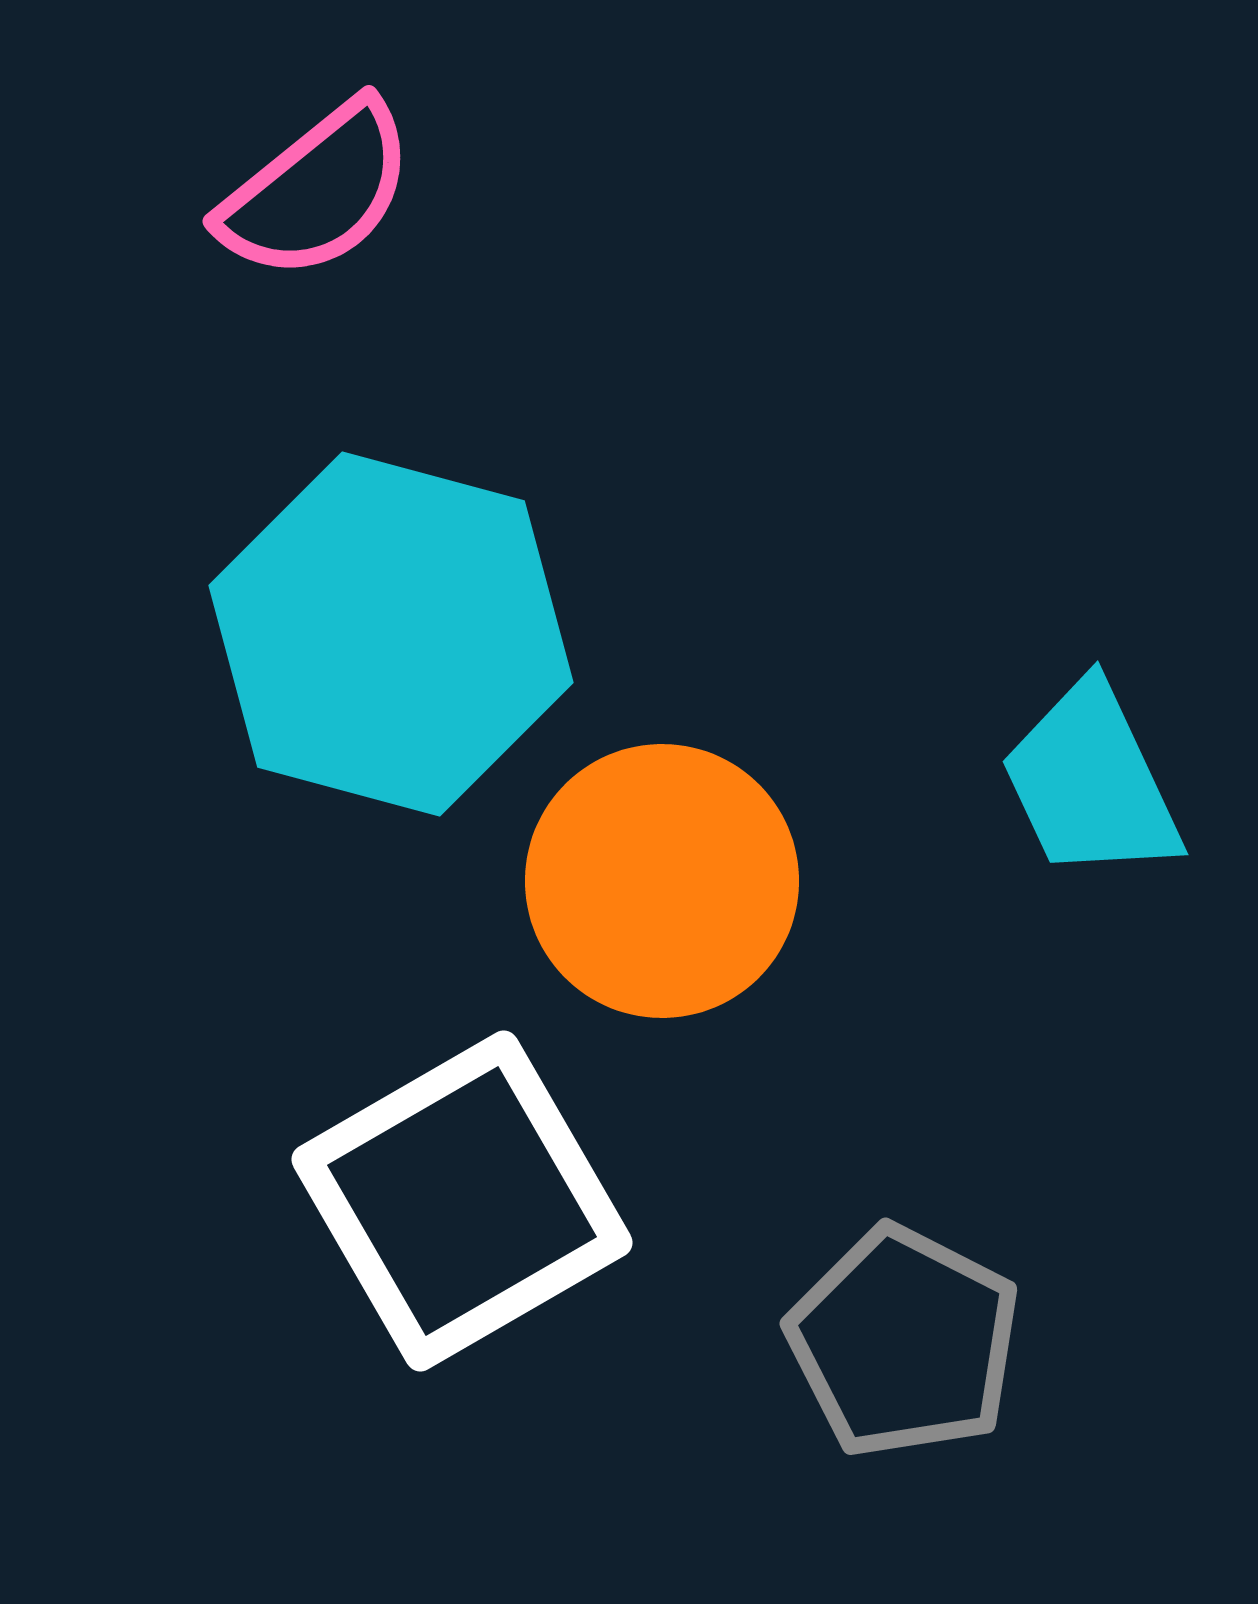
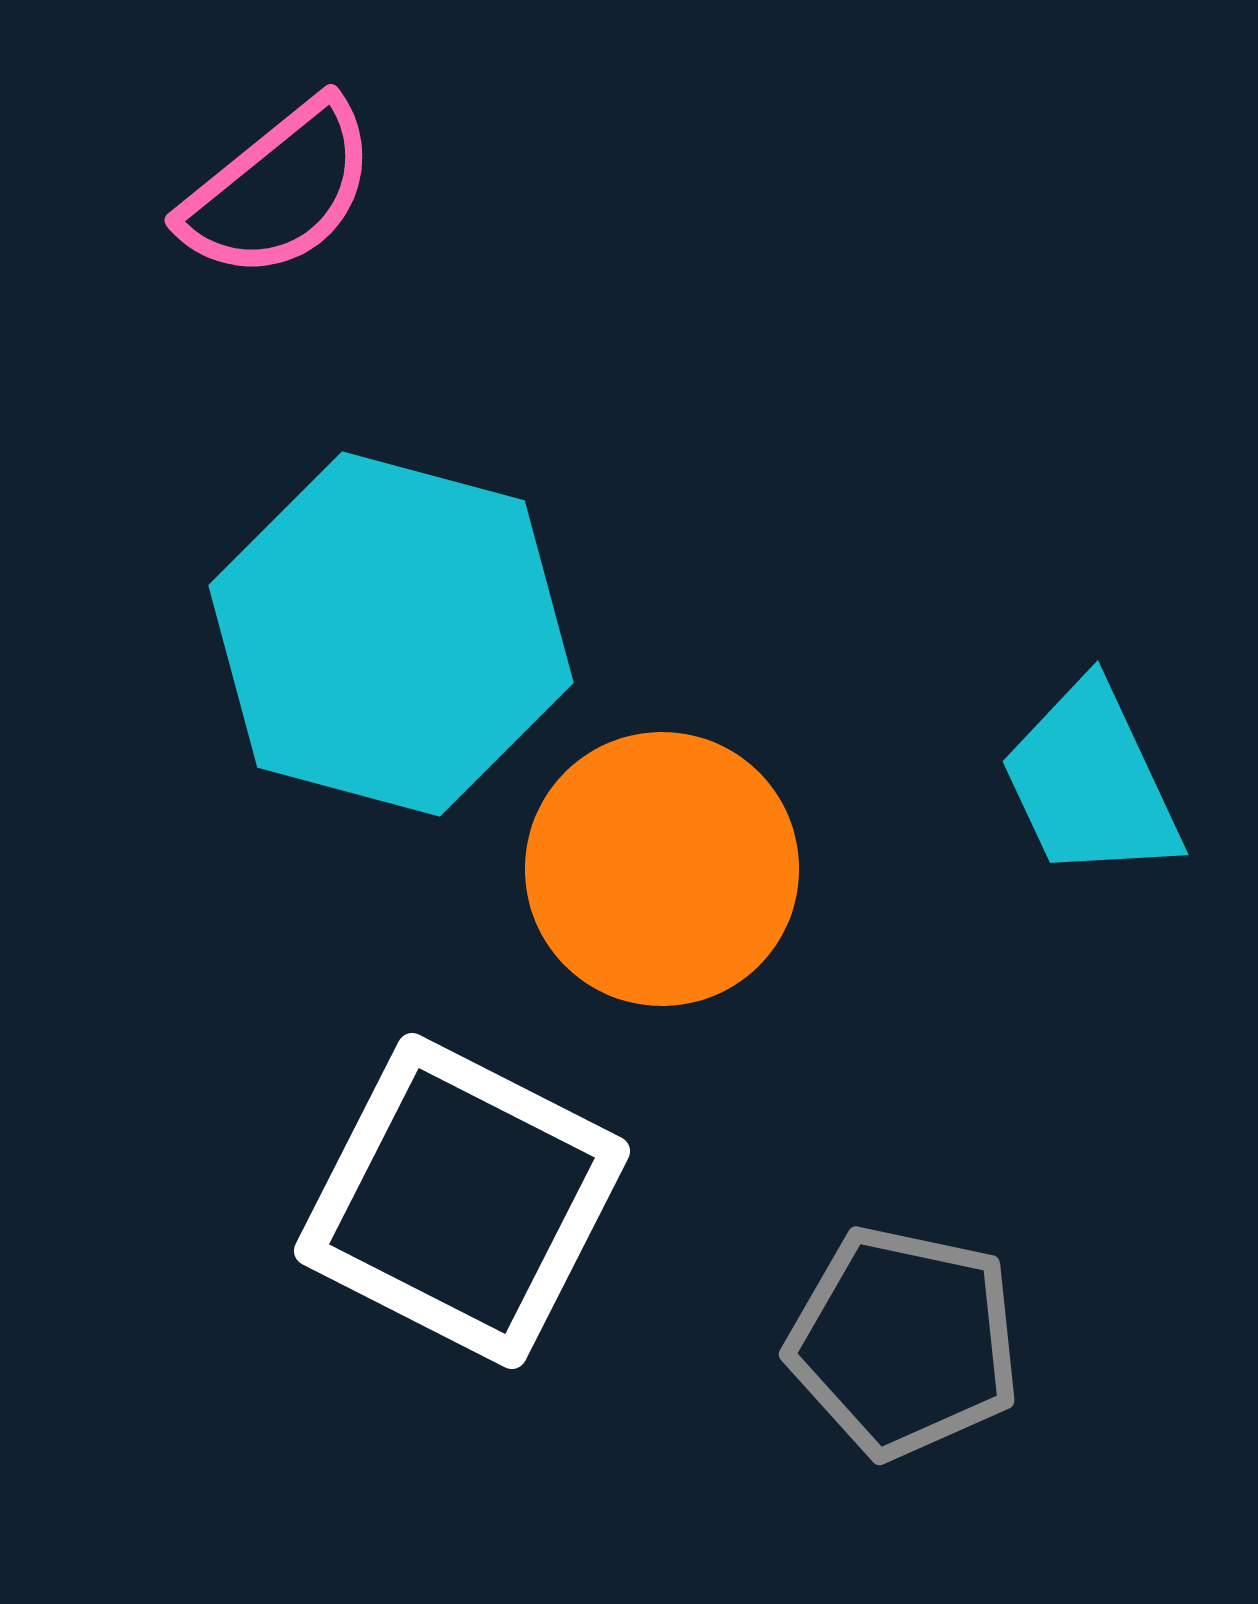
pink semicircle: moved 38 px left, 1 px up
orange circle: moved 12 px up
white square: rotated 33 degrees counterclockwise
gray pentagon: rotated 15 degrees counterclockwise
